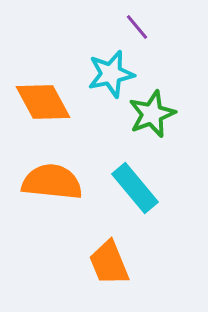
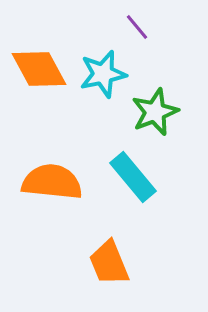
cyan star: moved 8 px left
orange diamond: moved 4 px left, 33 px up
green star: moved 3 px right, 2 px up
cyan rectangle: moved 2 px left, 11 px up
